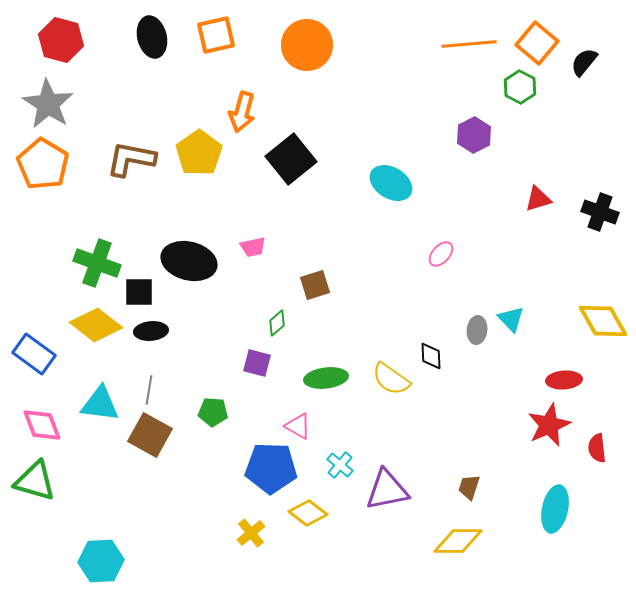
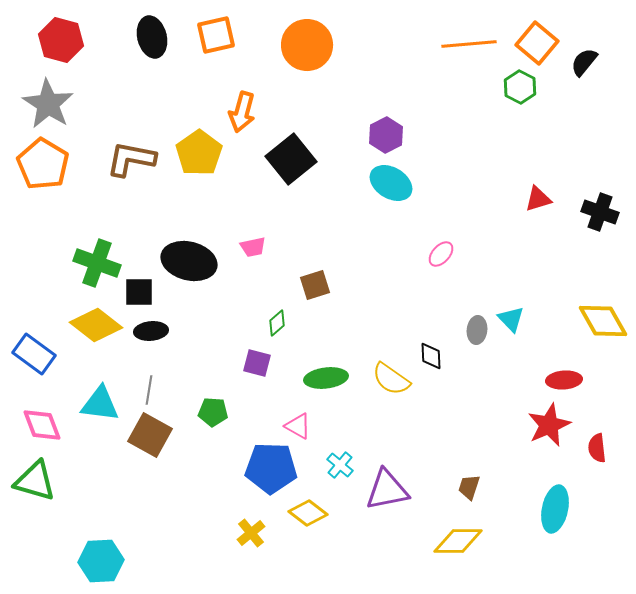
purple hexagon at (474, 135): moved 88 px left
